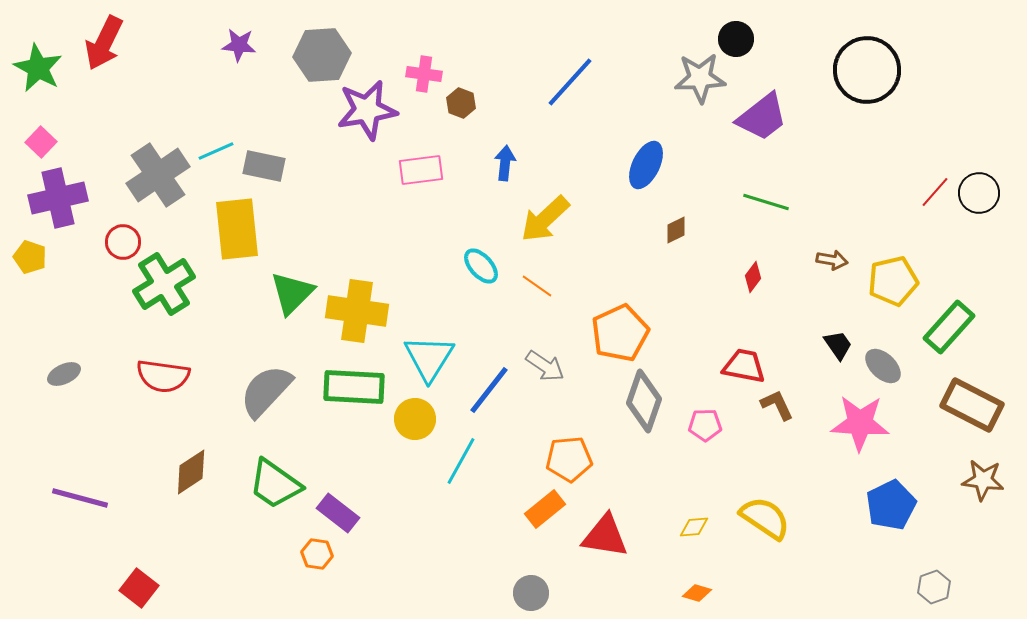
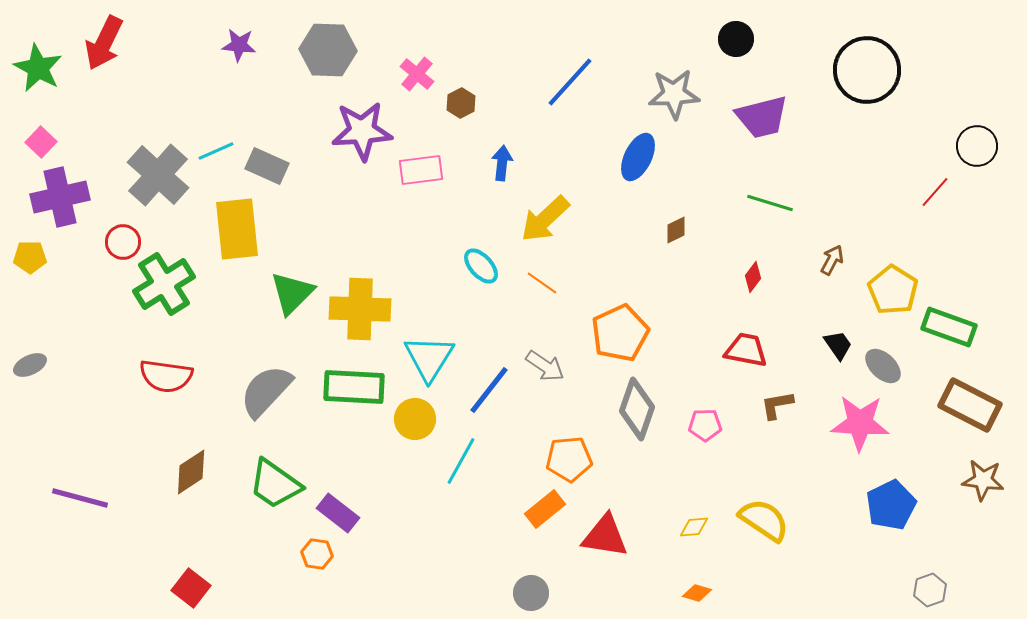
gray hexagon at (322, 55): moved 6 px right, 5 px up; rotated 6 degrees clockwise
pink cross at (424, 74): moved 7 px left; rotated 32 degrees clockwise
gray star at (700, 78): moved 26 px left, 16 px down
brown hexagon at (461, 103): rotated 12 degrees clockwise
purple star at (367, 110): moved 5 px left, 21 px down; rotated 6 degrees clockwise
purple trapezoid at (762, 117): rotated 24 degrees clockwise
blue arrow at (505, 163): moved 3 px left
blue ellipse at (646, 165): moved 8 px left, 8 px up
gray rectangle at (264, 166): moved 3 px right; rotated 12 degrees clockwise
gray cross at (158, 175): rotated 14 degrees counterclockwise
black circle at (979, 193): moved 2 px left, 47 px up
purple cross at (58, 198): moved 2 px right, 1 px up
green line at (766, 202): moved 4 px right, 1 px down
yellow pentagon at (30, 257): rotated 20 degrees counterclockwise
brown arrow at (832, 260): rotated 72 degrees counterclockwise
yellow pentagon at (893, 281): moved 9 px down; rotated 27 degrees counterclockwise
orange line at (537, 286): moved 5 px right, 3 px up
yellow cross at (357, 311): moved 3 px right, 2 px up; rotated 6 degrees counterclockwise
green rectangle at (949, 327): rotated 68 degrees clockwise
red trapezoid at (744, 366): moved 2 px right, 16 px up
gray ellipse at (64, 374): moved 34 px left, 9 px up
red semicircle at (163, 376): moved 3 px right
gray diamond at (644, 401): moved 7 px left, 8 px down
brown L-shape at (777, 405): rotated 75 degrees counterclockwise
brown rectangle at (972, 405): moved 2 px left
yellow semicircle at (765, 518): moved 1 px left, 2 px down
gray hexagon at (934, 587): moved 4 px left, 3 px down
red square at (139, 588): moved 52 px right
